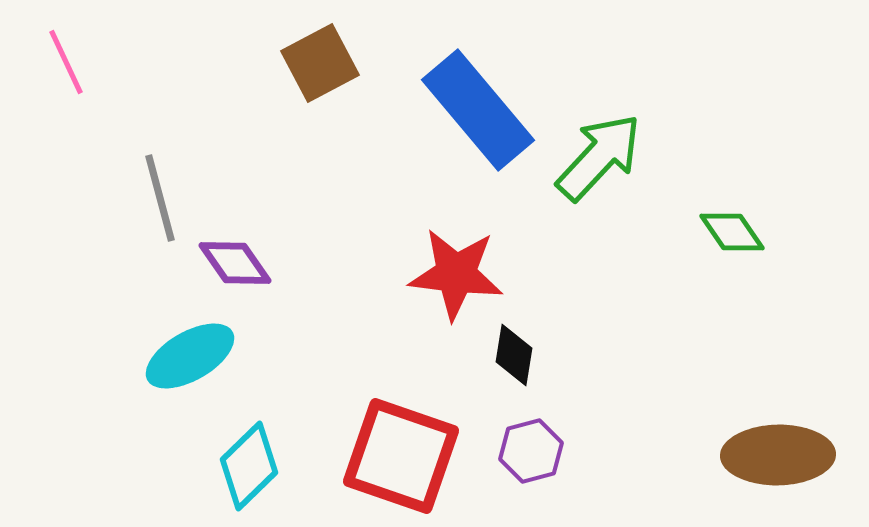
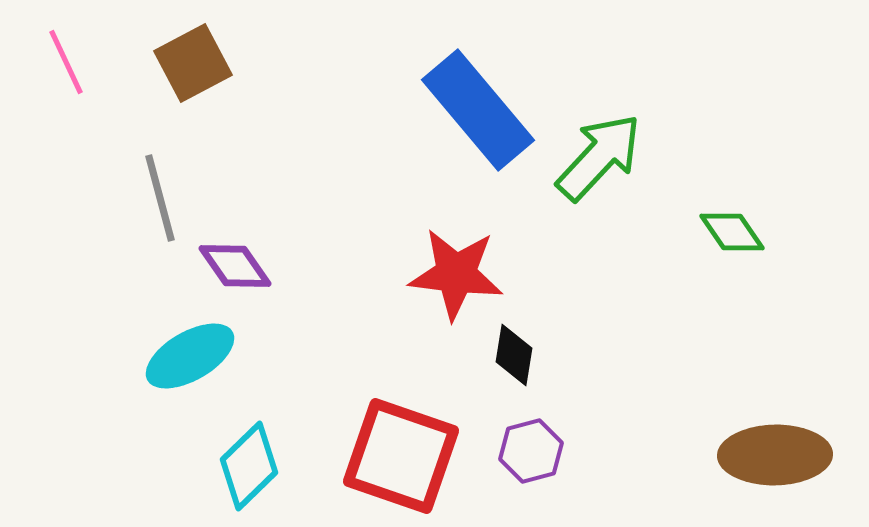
brown square: moved 127 px left
purple diamond: moved 3 px down
brown ellipse: moved 3 px left
